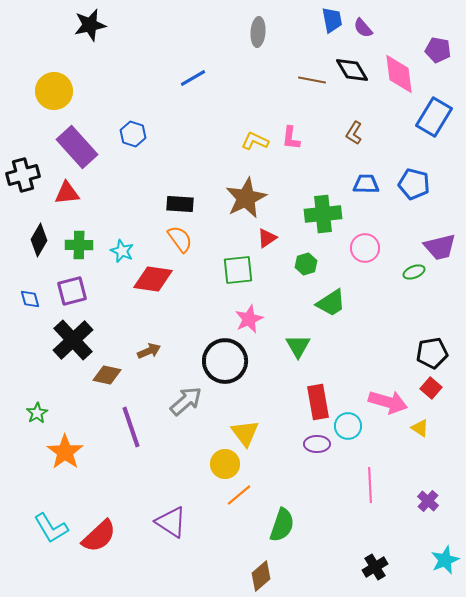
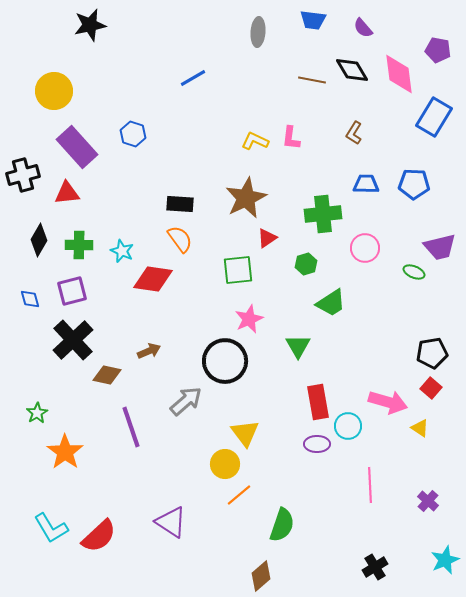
blue trapezoid at (332, 20): moved 19 px left; rotated 108 degrees clockwise
blue pentagon at (414, 184): rotated 12 degrees counterclockwise
green ellipse at (414, 272): rotated 45 degrees clockwise
